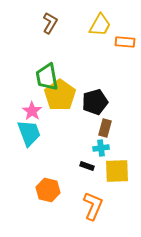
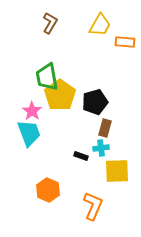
black rectangle: moved 6 px left, 10 px up
orange hexagon: rotated 10 degrees clockwise
